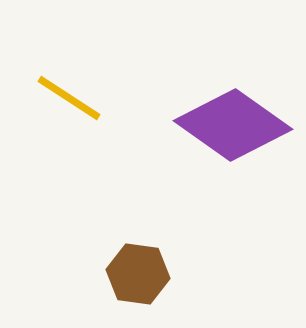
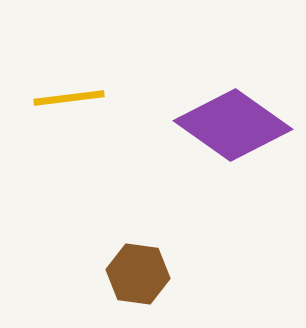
yellow line: rotated 40 degrees counterclockwise
